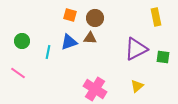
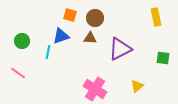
blue triangle: moved 8 px left, 6 px up
purple triangle: moved 16 px left
green square: moved 1 px down
